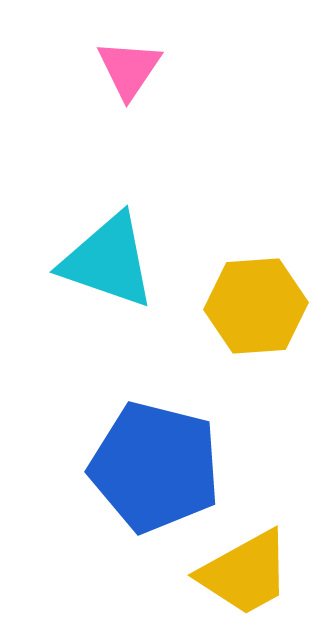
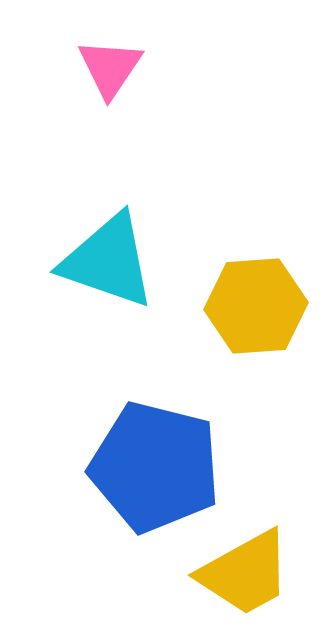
pink triangle: moved 19 px left, 1 px up
